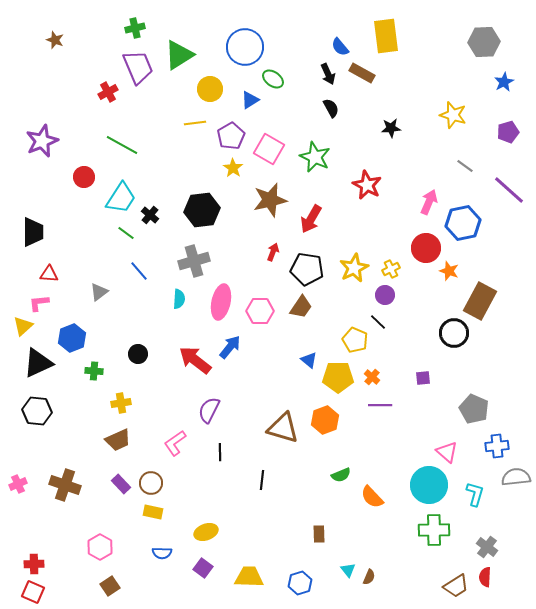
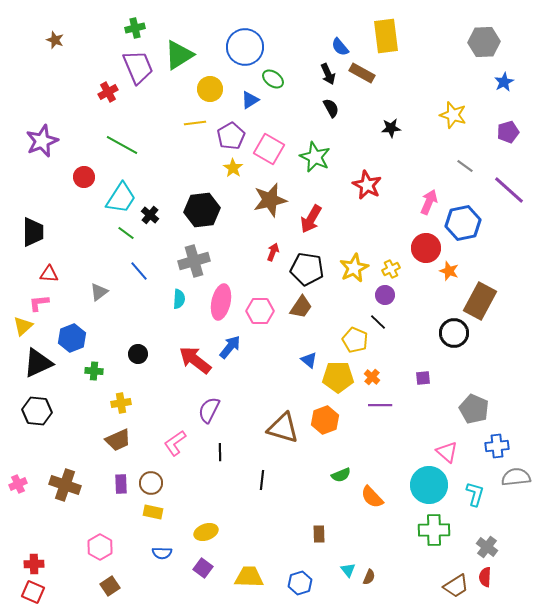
purple rectangle at (121, 484): rotated 42 degrees clockwise
